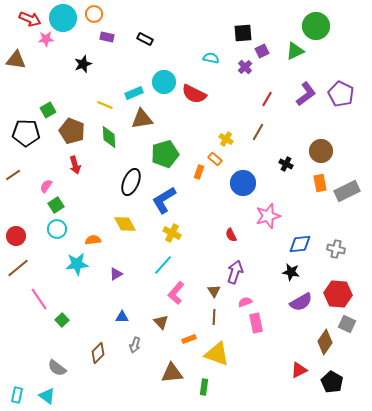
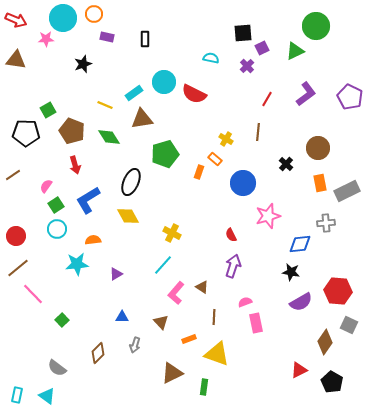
red arrow at (30, 19): moved 14 px left, 1 px down
black rectangle at (145, 39): rotated 63 degrees clockwise
purple square at (262, 51): moved 3 px up
purple cross at (245, 67): moved 2 px right, 1 px up
cyan rectangle at (134, 93): rotated 12 degrees counterclockwise
purple pentagon at (341, 94): moved 9 px right, 3 px down
brown line at (258, 132): rotated 24 degrees counterclockwise
green diamond at (109, 137): rotated 30 degrees counterclockwise
brown circle at (321, 151): moved 3 px left, 3 px up
black cross at (286, 164): rotated 16 degrees clockwise
blue L-shape at (164, 200): moved 76 px left
yellow diamond at (125, 224): moved 3 px right, 8 px up
gray cross at (336, 249): moved 10 px left, 26 px up; rotated 18 degrees counterclockwise
purple arrow at (235, 272): moved 2 px left, 6 px up
brown triangle at (214, 291): moved 12 px left, 4 px up; rotated 24 degrees counterclockwise
red hexagon at (338, 294): moved 3 px up
pink line at (39, 299): moved 6 px left, 5 px up; rotated 10 degrees counterclockwise
gray square at (347, 324): moved 2 px right, 1 px down
brown triangle at (172, 373): rotated 20 degrees counterclockwise
